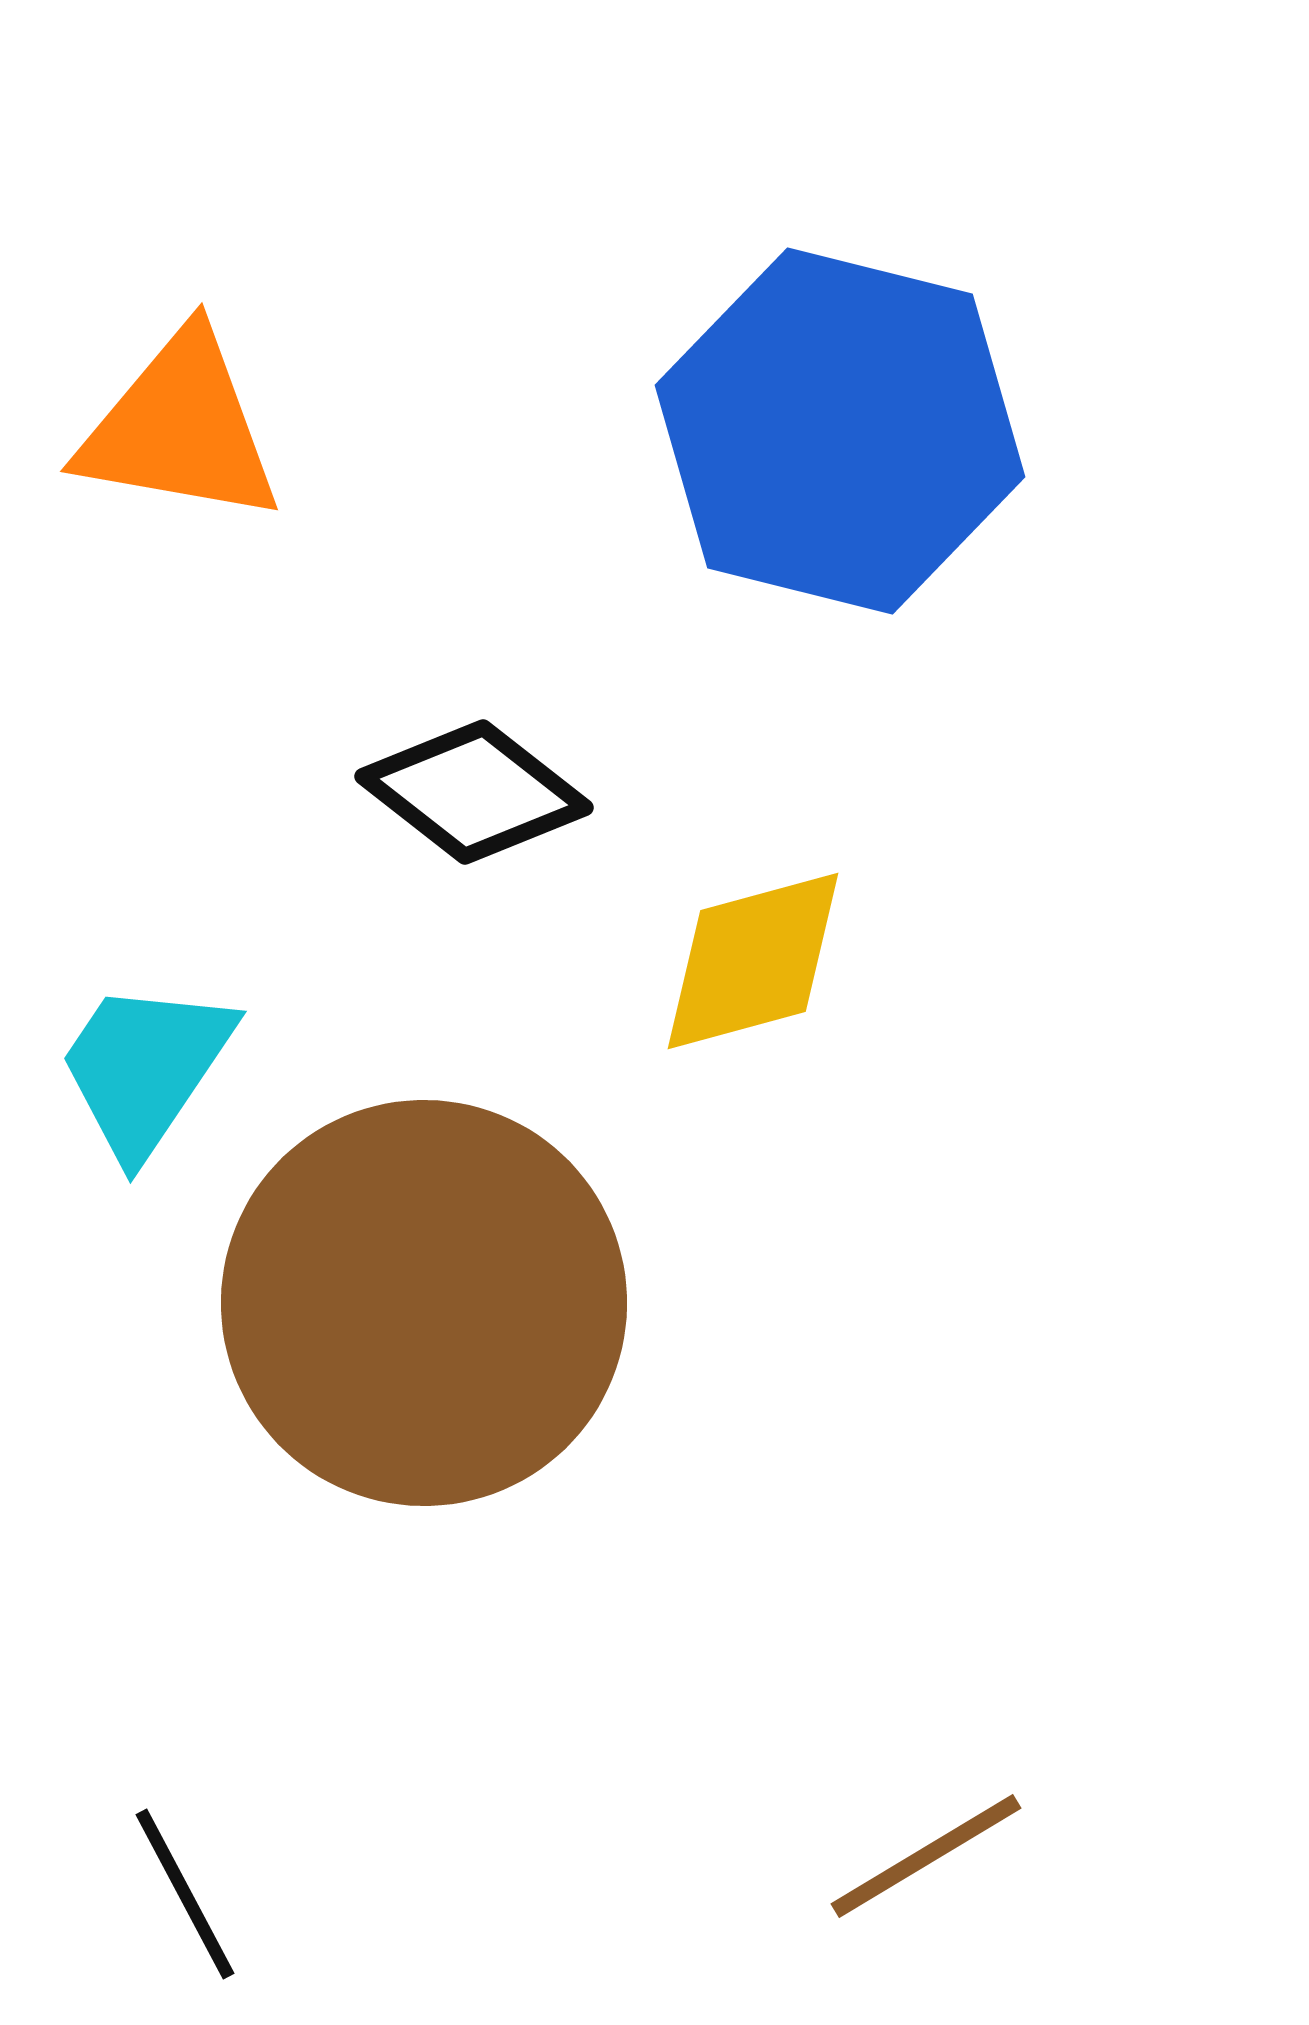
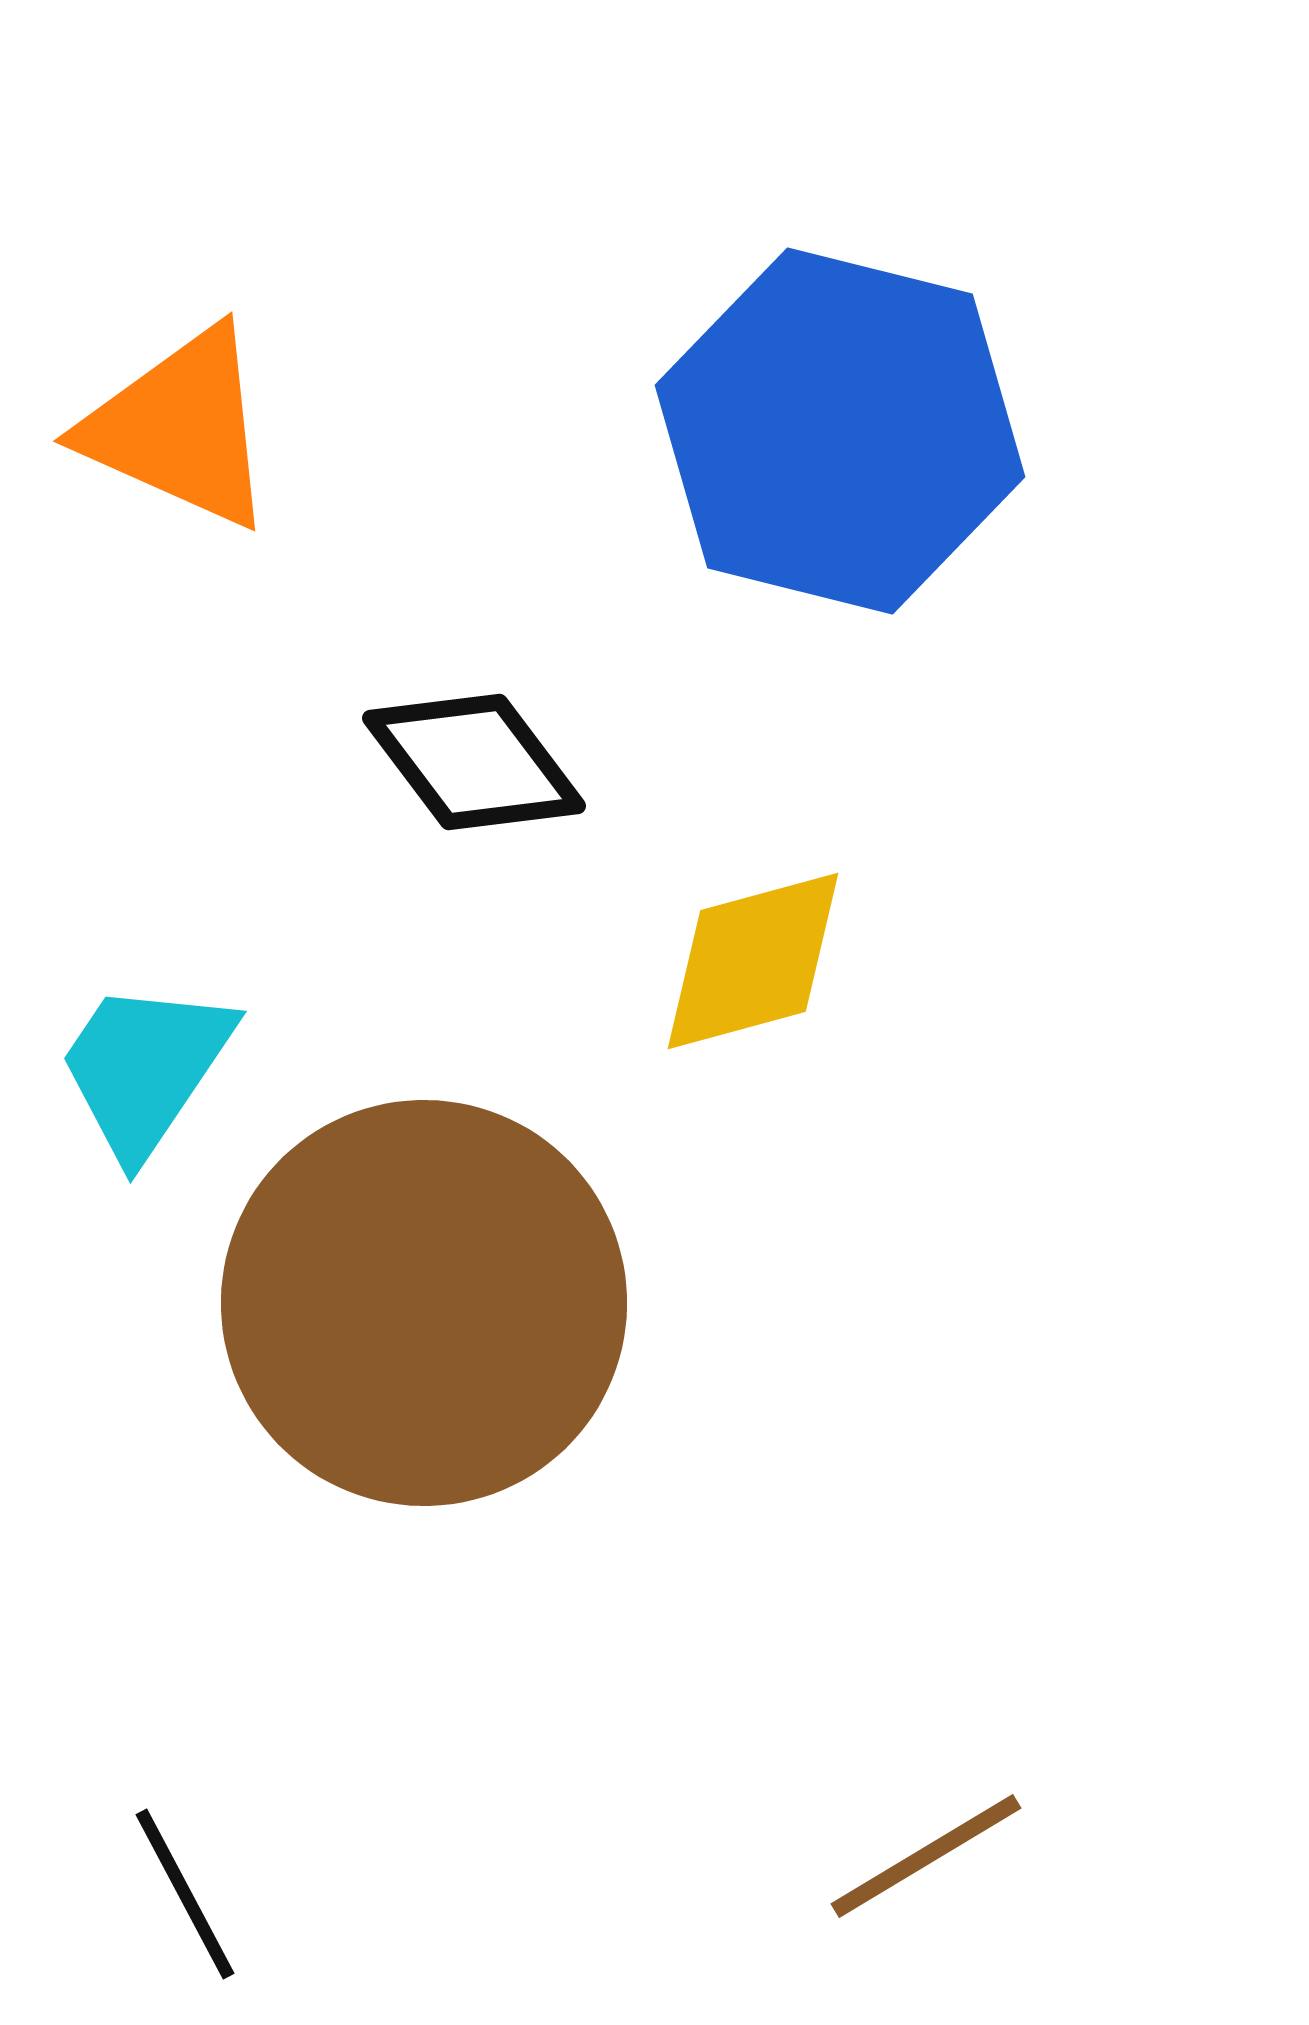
orange triangle: rotated 14 degrees clockwise
black diamond: moved 30 px up; rotated 15 degrees clockwise
